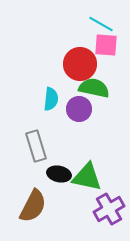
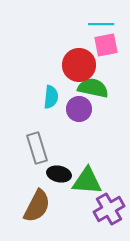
cyan line: rotated 30 degrees counterclockwise
pink square: rotated 15 degrees counterclockwise
red circle: moved 1 px left, 1 px down
green semicircle: moved 1 px left
cyan semicircle: moved 2 px up
gray rectangle: moved 1 px right, 2 px down
green triangle: moved 4 px down; rotated 8 degrees counterclockwise
brown semicircle: moved 4 px right
